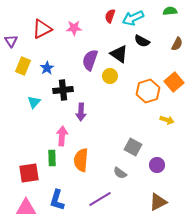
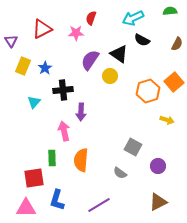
red semicircle: moved 19 px left, 2 px down
pink star: moved 2 px right, 5 px down
black semicircle: moved 1 px up
purple semicircle: rotated 15 degrees clockwise
blue star: moved 2 px left
pink arrow: moved 2 px right, 5 px up; rotated 18 degrees counterclockwise
purple circle: moved 1 px right, 1 px down
red square: moved 5 px right, 5 px down
purple line: moved 1 px left, 6 px down
